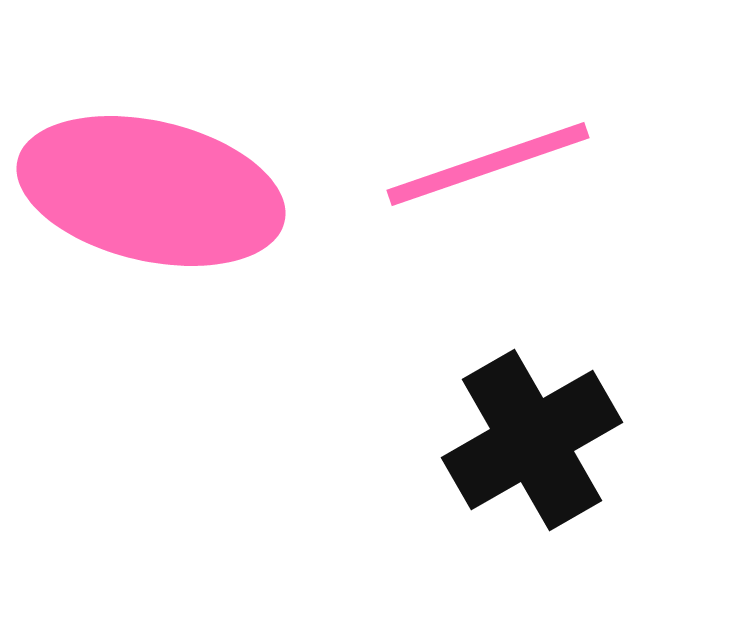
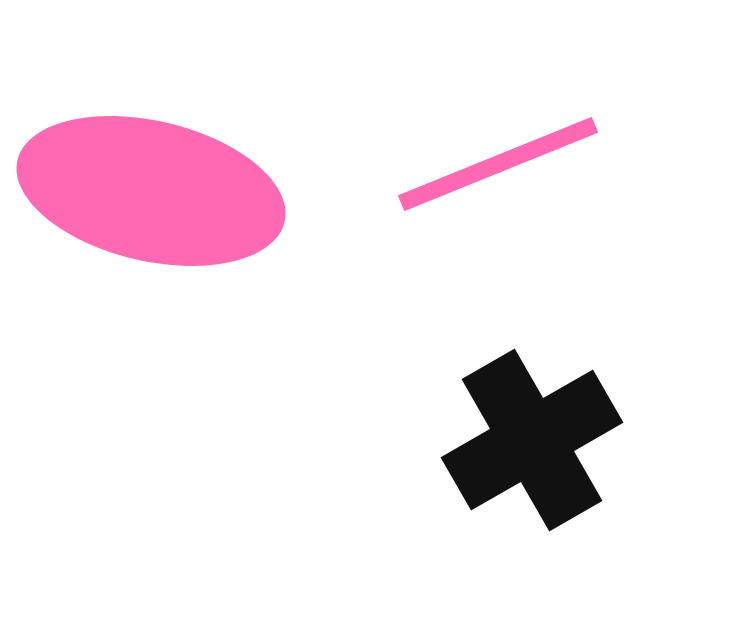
pink line: moved 10 px right; rotated 3 degrees counterclockwise
